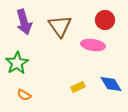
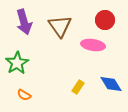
yellow rectangle: rotated 32 degrees counterclockwise
